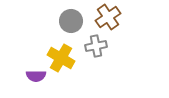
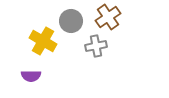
yellow cross: moved 18 px left, 17 px up
purple semicircle: moved 5 px left
